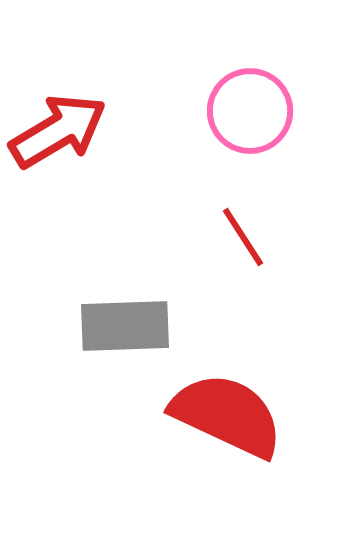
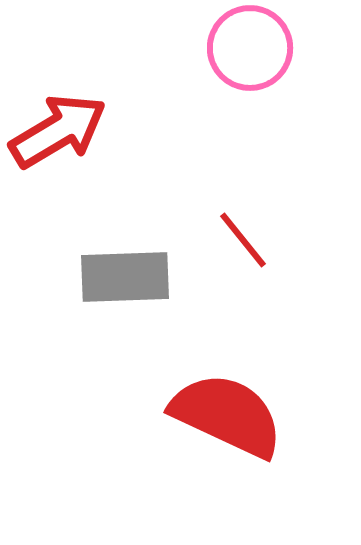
pink circle: moved 63 px up
red line: moved 3 px down; rotated 6 degrees counterclockwise
gray rectangle: moved 49 px up
